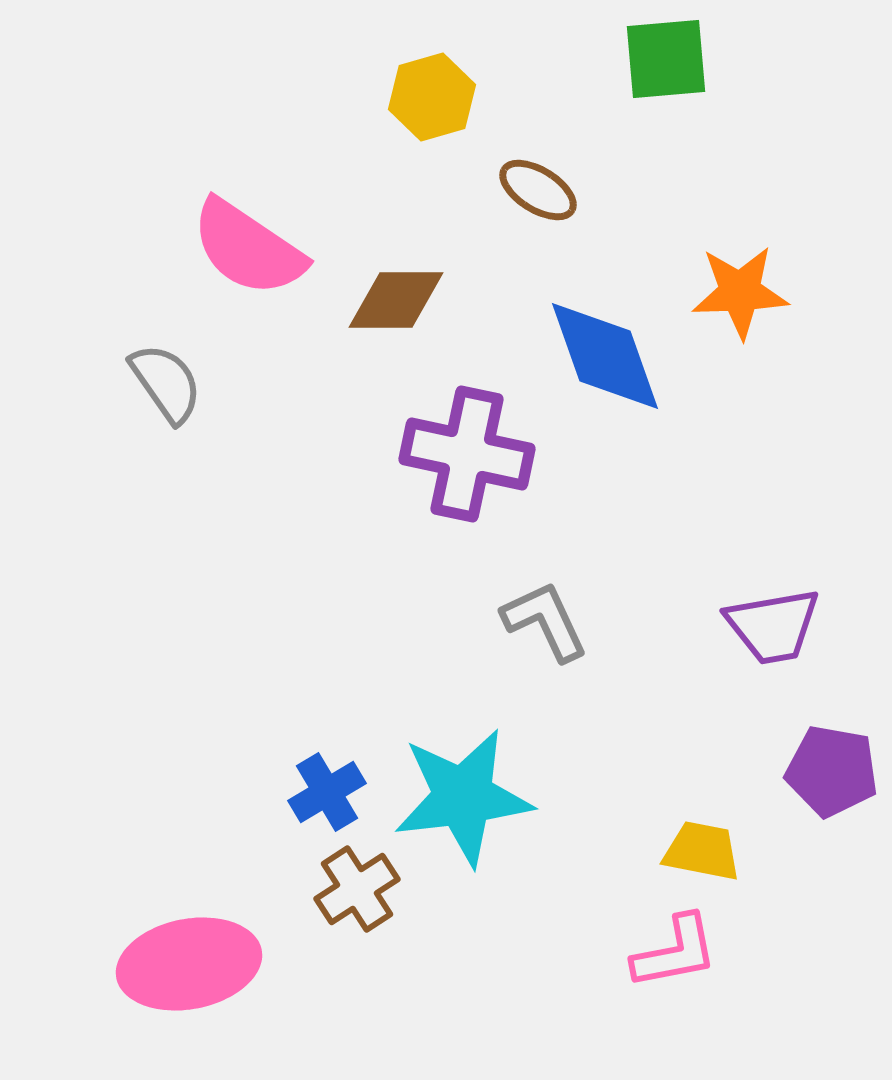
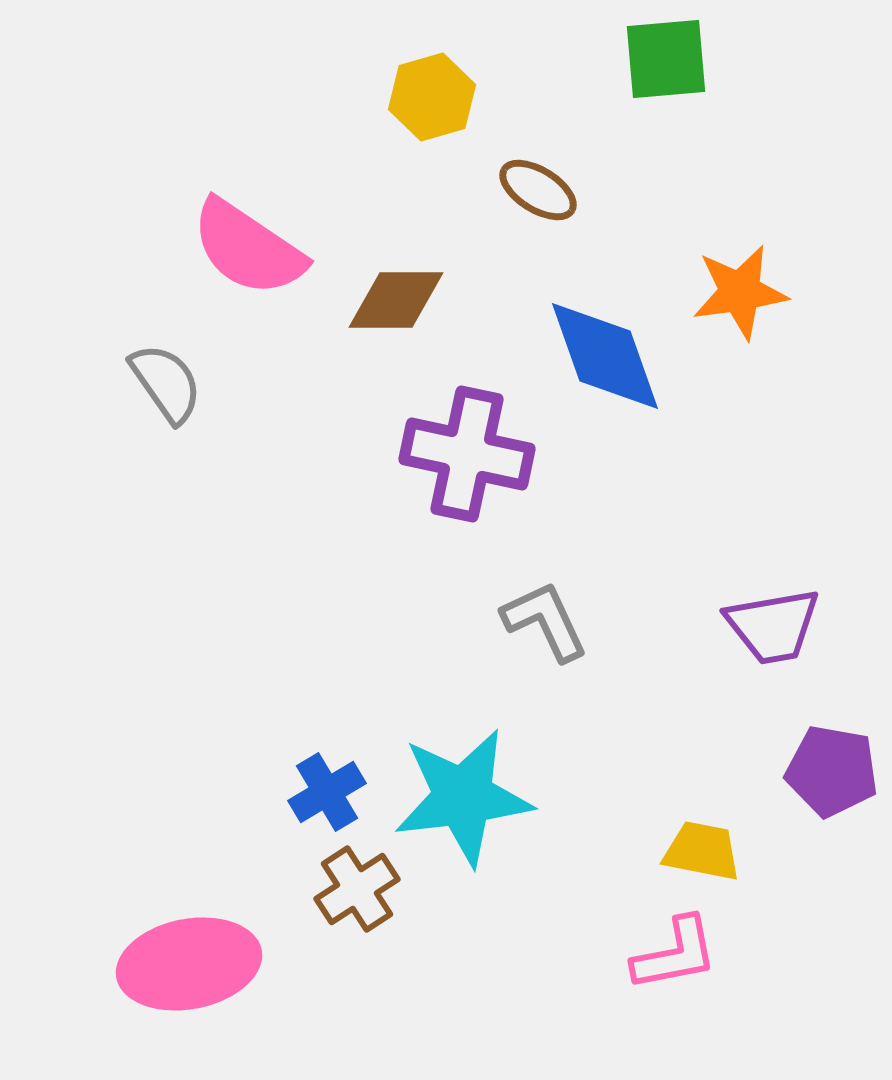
orange star: rotated 6 degrees counterclockwise
pink L-shape: moved 2 px down
